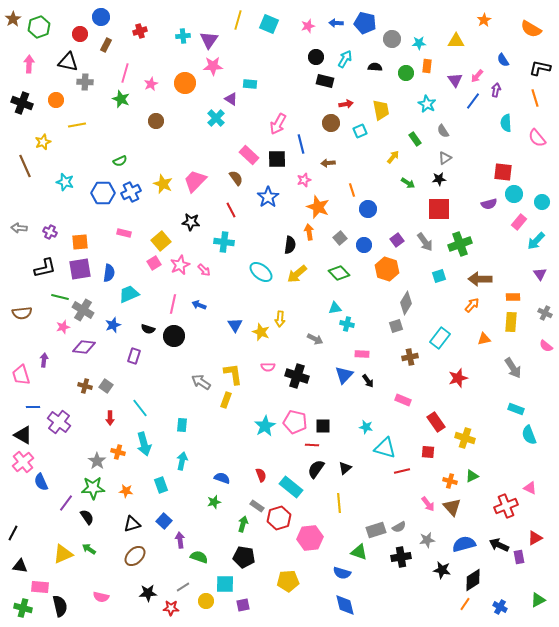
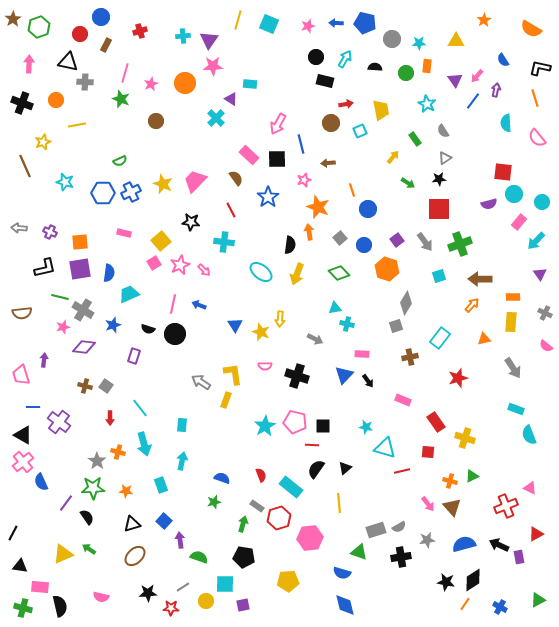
yellow arrow at (297, 274): rotated 30 degrees counterclockwise
black circle at (174, 336): moved 1 px right, 2 px up
pink semicircle at (268, 367): moved 3 px left, 1 px up
red triangle at (535, 538): moved 1 px right, 4 px up
black star at (442, 570): moved 4 px right, 12 px down
